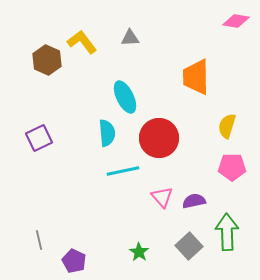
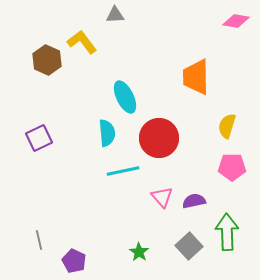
gray triangle: moved 15 px left, 23 px up
